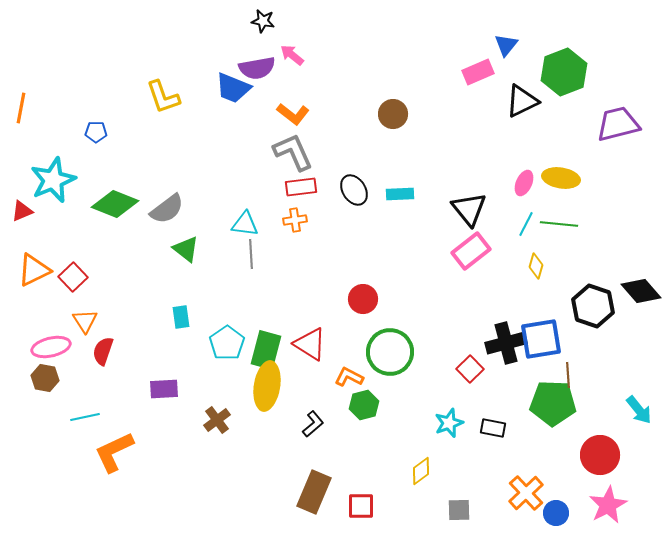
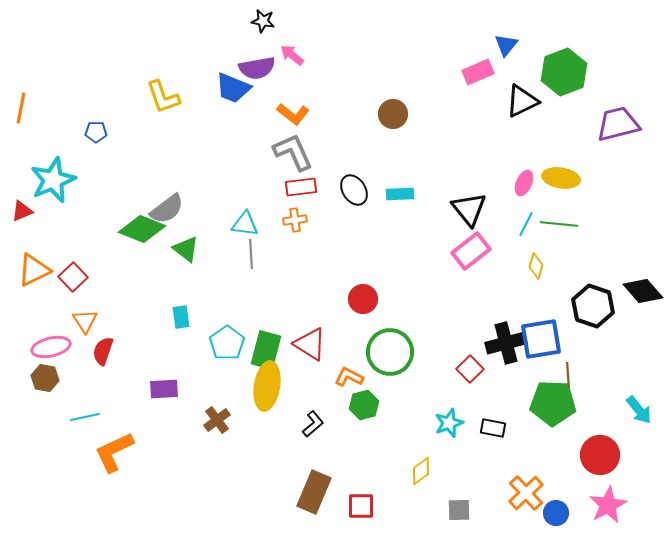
green diamond at (115, 204): moved 27 px right, 25 px down
black diamond at (641, 291): moved 2 px right
